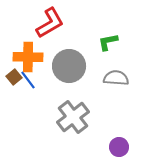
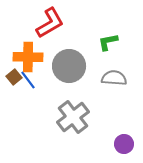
gray semicircle: moved 2 px left
purple circle: moved 5 px right, 3 px up
